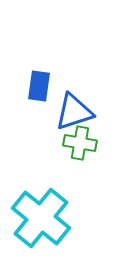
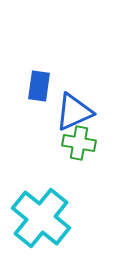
blue triangle: rotated 6 degrees counterclockwise
green cross: moved 1 px left
